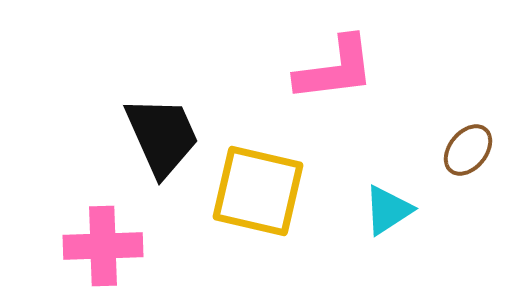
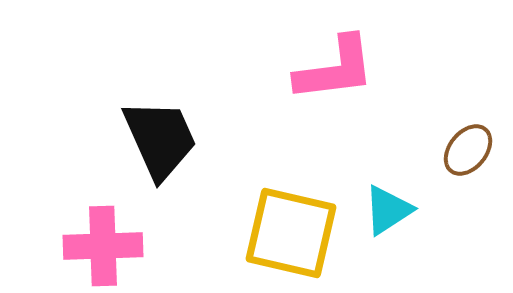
black trapezoid: moved 2 px left, 3 px down
yellow square: moved 33 px right, 42 px down
